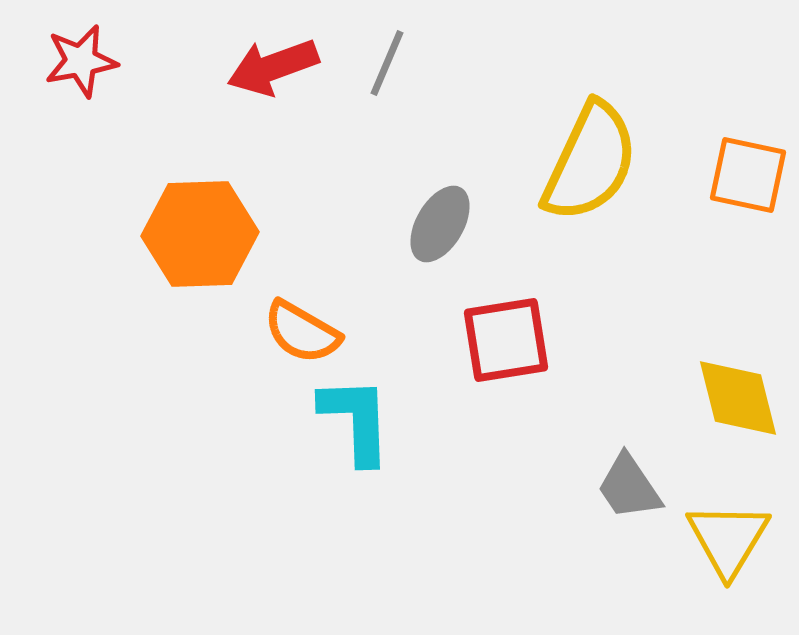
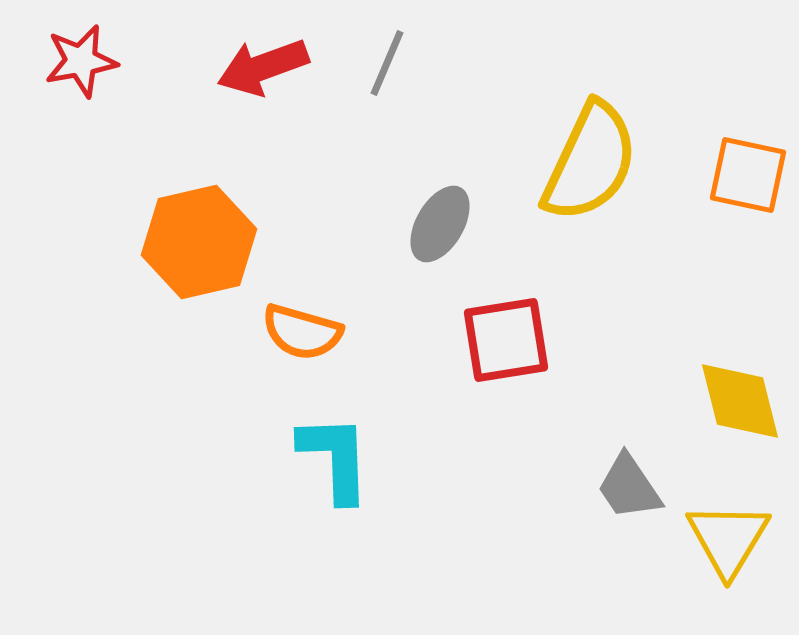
red arrow: moved 10 px left
orange hexagon: moved 1 px left, 8 px down; rotated 11 degrees counterclockwise
orange semicircle: rotated 14 degrees counterclockwise
yellow diamond: moved 2 px right, 3 px down
cyan L-shape: moved 21 px left, 38 px down
